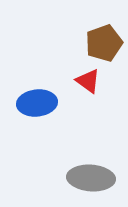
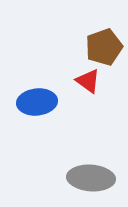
brown pentagon: moved 4 px down
blue ellipse: moved 1 px up
